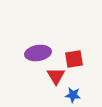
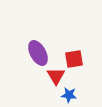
purple ellipse: rotated 70 degrees clockwise
blue star: moved 4 px left
